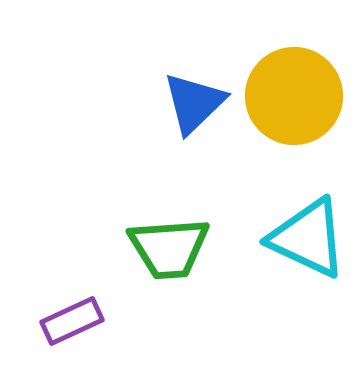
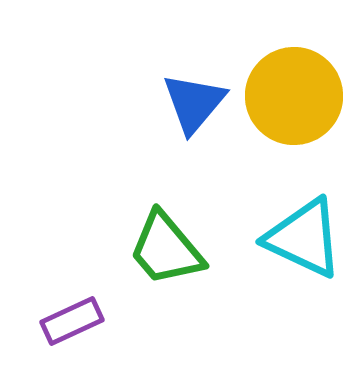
blue triangle: rotated 6 degrees counterclockwise
cyan triangle: moved 4 px left
green trapezoid: moved 3 px left, 1 px down; rotated 54 degrees clockwise
